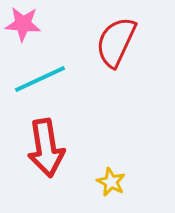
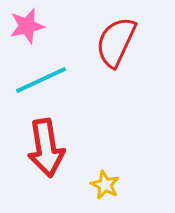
pink star: moved 4 px right, 2 px down; rotated 18 degrees counterclockwise
cyan line: moved 1 px right, 1 px down
yellow star: moved 6 px left, 3 px down
